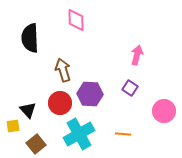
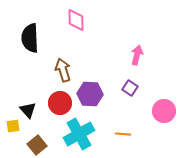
brown square: moved 1 px right, 1 px down
